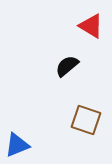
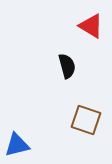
black semicircle: rotated 115 degrees clockwise
blue triangle: rotated 8 degrees clockwise
